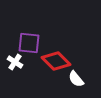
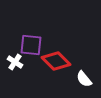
purple square: moved 2 px right, 2 px down
white semicircle: moved 8 px right
